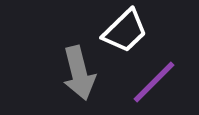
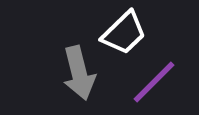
white trapezoid: moved 1 px left, 2 px down
